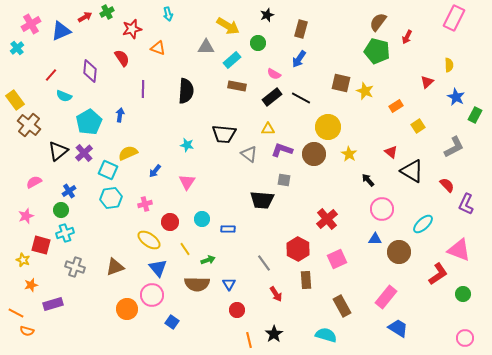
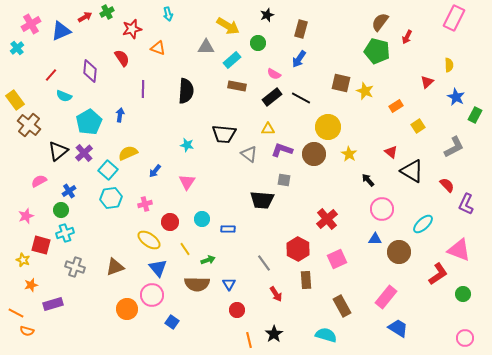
brown semicircle at (378, 22): moved 2 px right
cyan square at (108, 170): rotated 18 degrees clockwise
pink semicircle at (34, 182): moved 5 px right, 1 px up
